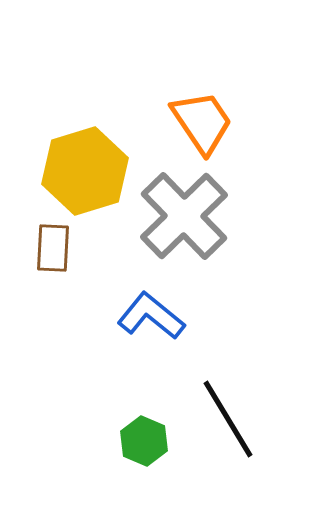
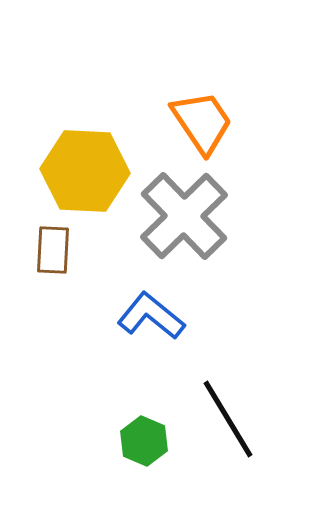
yellow hexagon: rotated 20 degrees clockwise
brown rectangle: moved 2 px down
